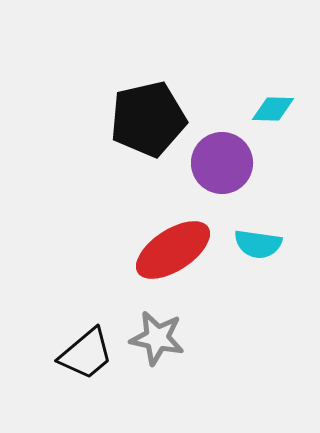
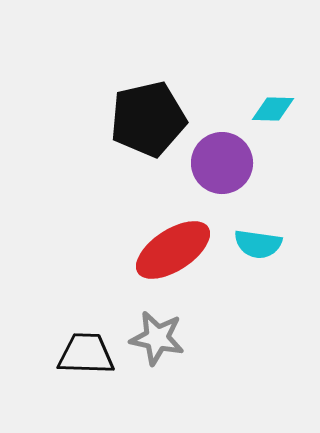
black trapezoid: rotated 138 degrees counterclockwise
